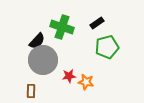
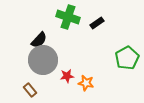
green cross: moved 6 px right, 10 px up
black semicircle: moved 2 px right, 1 px up
green pentagon: moved 20 px right, 11 px down; rotated 15 degrees counterclockwise
red star: moved 2 px left
orange star: moved 1 px down
brown rectangle: moved 1 px left, 1 px up; rotated 40 degrees counterclockwise
